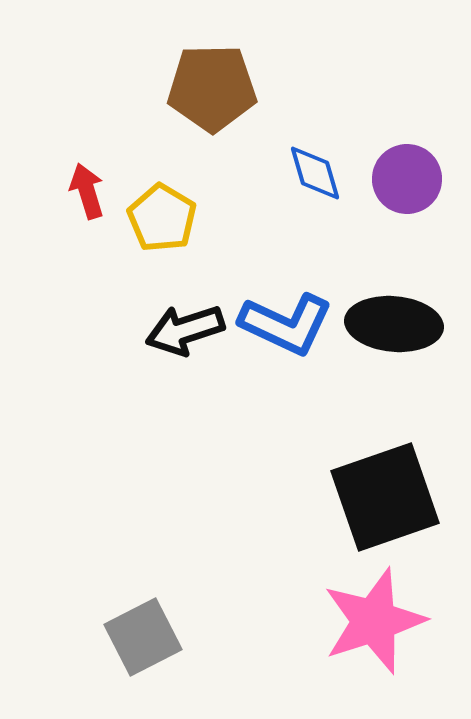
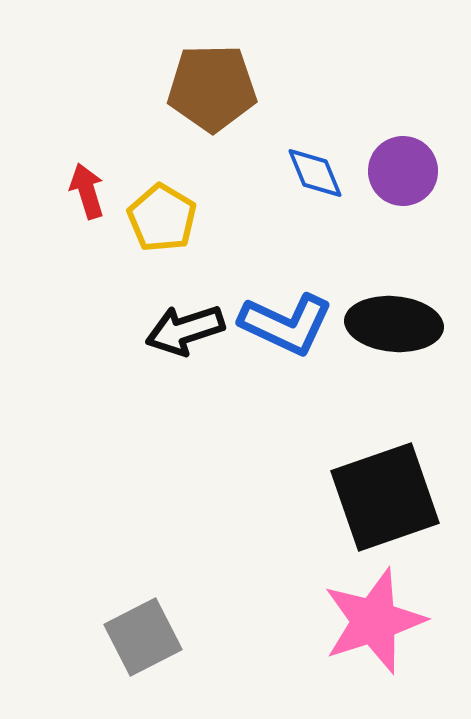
blue diamond: rotated 6 degrees counterclockwise
purple circle: moved 4 px left, 8 px up
